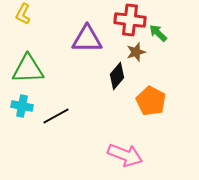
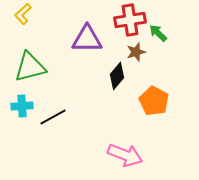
yellow L-shape: rotated 20 degrees clockwise
red cross: rotated 16 degrees counterclockwise
green triangle: moved 2 px right, 2 px up; rotated 12 degrees counterclockwise
orange pentagon: moved 3 px right
cyan cross: rotated 15 degrees counterclockwise
black line: moved 3 px left, 1 px down
